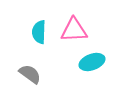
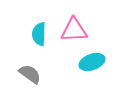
cyan semicircle: moved 2 px down
